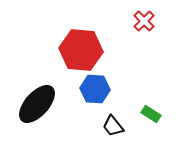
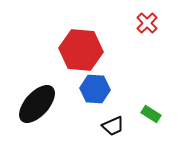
red cross: moved 3 px right, 2 px down
black trapezoid: rotated 75 degrees counterclockwise
